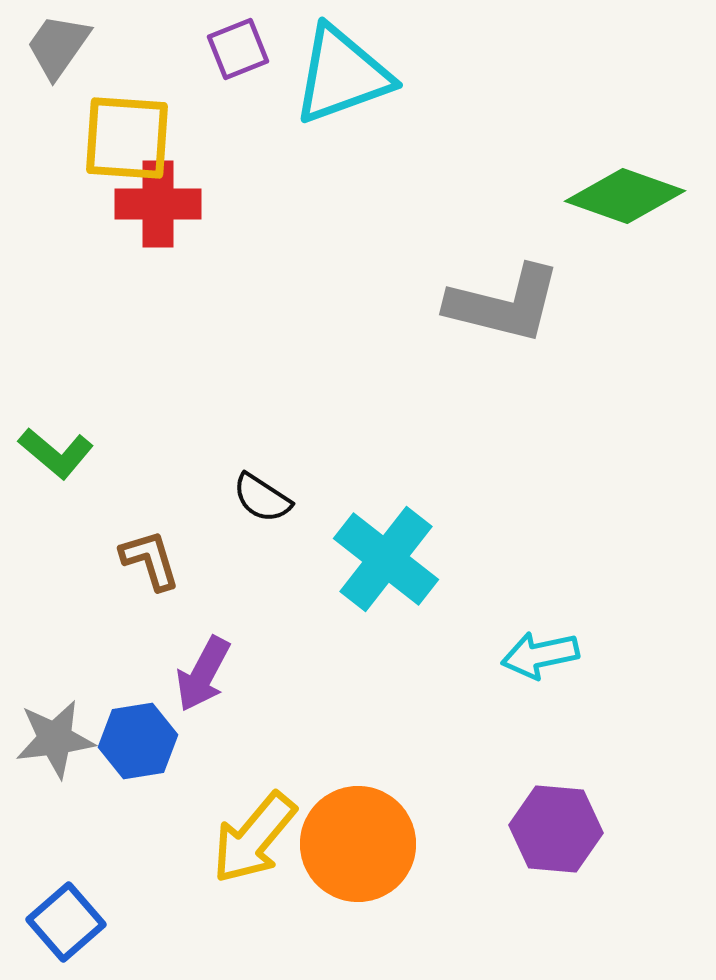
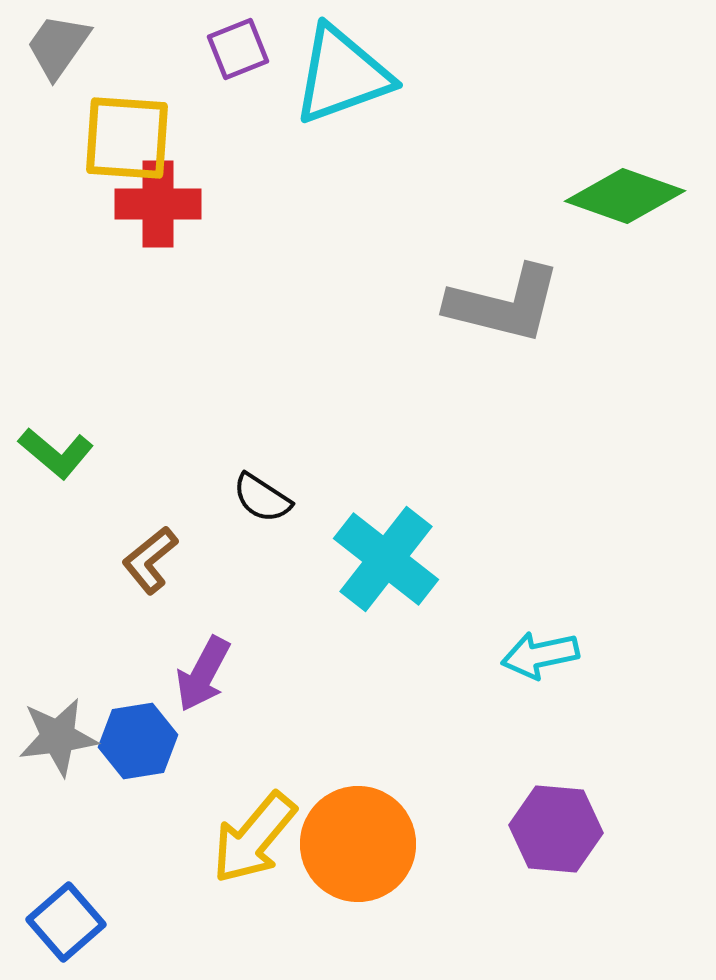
brown L-shape: rotated 112 degrees counterclockwise
gray star: moved 3 px right, 2 px up
